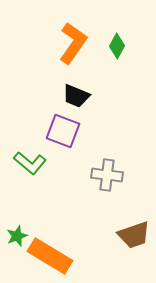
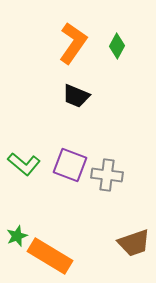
purple square: moved 7 px right, 34 px down
green L-shape: moved 6 px left, 1 px down
brown trapezoid: moved 8 px down
